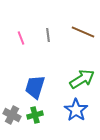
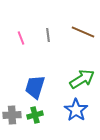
gray cross: rotated 30 degrees counterclockwise
